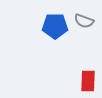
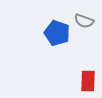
blue pentagon: moved 2 px right, 7 px down; rotated 20 degrees clockwise
